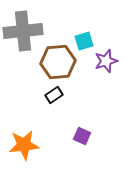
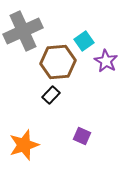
gray cross: rotated 18 degrees counterclockwise
cyan square: rotated 18 degrees counterclockwise
purple star: rotated 25 degrees counterclockwise
black rectangle: moved 3 px left; rotated 12 degrees counterclockwise
orange star: rotated 12 degrees counterclockwise
